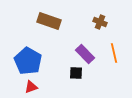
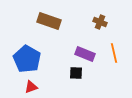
purple rectangle: rotated 24 degrees counterclockwise
blue pentagon: moved 1 px left, 2 px up
